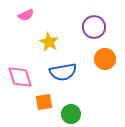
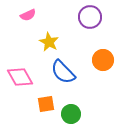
pink semicircle: moved 2 px right
purple circle: moved 4 px left, 10 px up
orange circle: moved 2 px left, 1 px down
blue semicircle: rotated 56 degrees clockwise
pink diamond: rotated 12 degrees counterclockwise
orange square: moved 2 px right, 2 px down
